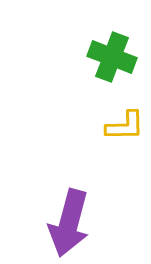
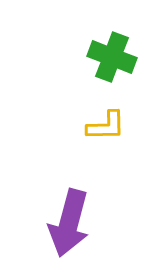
yellow L-shape: moved 19 px left
